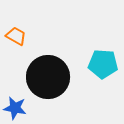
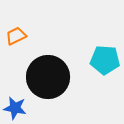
orange trapezoid: rotated 55 degrees counterclockwise
cyan pentagon: moved 2 px right, 4 px up
